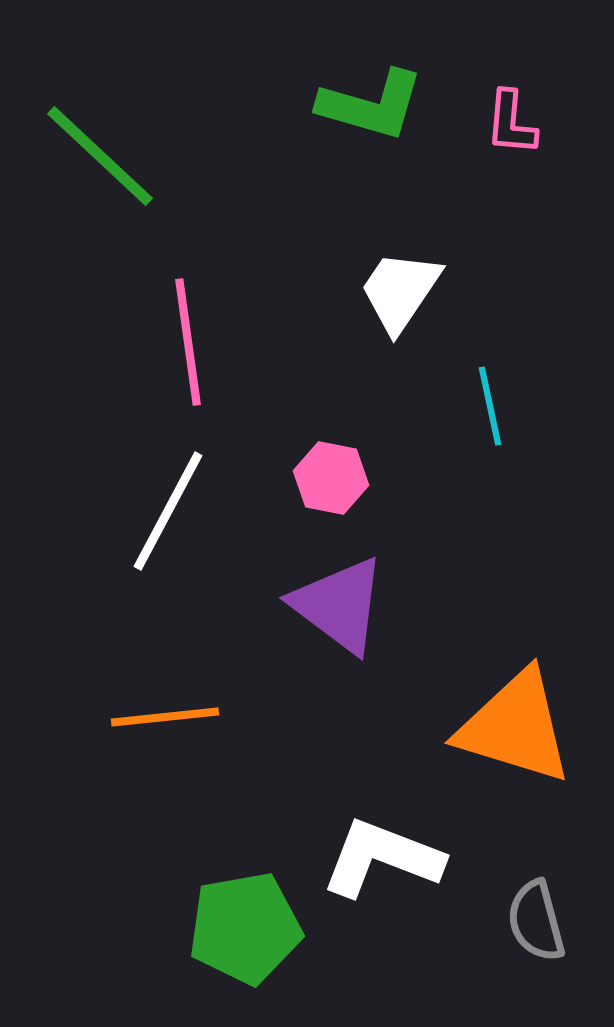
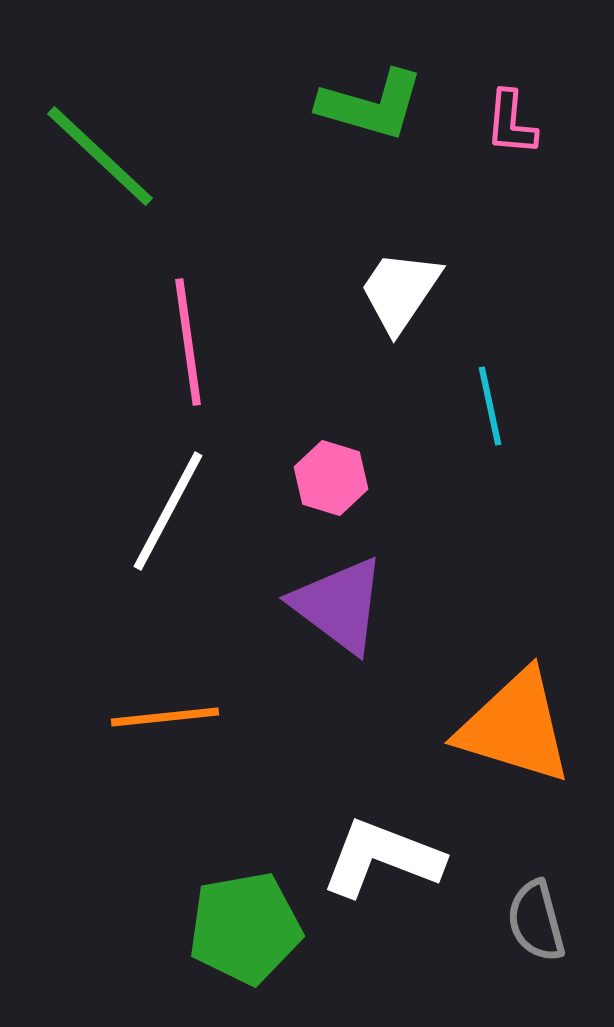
pink hexagon: rotated 6 degrees clockwise
